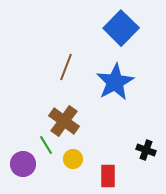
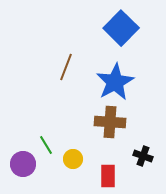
brown cross: moved 46 px right, 1 px down; rotated 32 degrees counterclockwise
black cross: moved 3 px left, 6 px down
